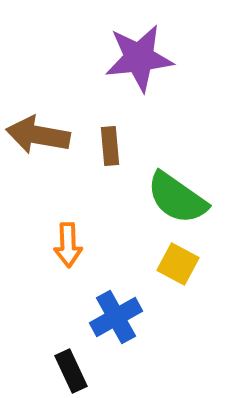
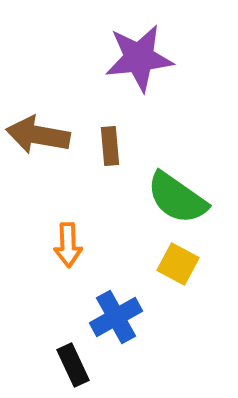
black rectangle: moved 2 px right, 6 px up
